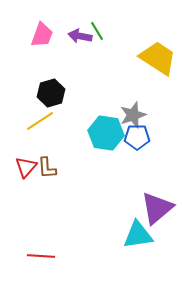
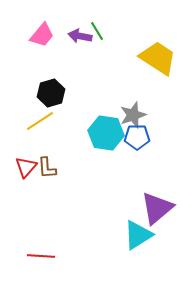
pink trapezoid: rotated 20 degrees clockwise
cyan triangle: rotated 24 degrees counterclockwise
